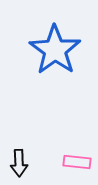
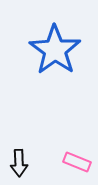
pink rectangle: rotated 16 degrees clockwise
